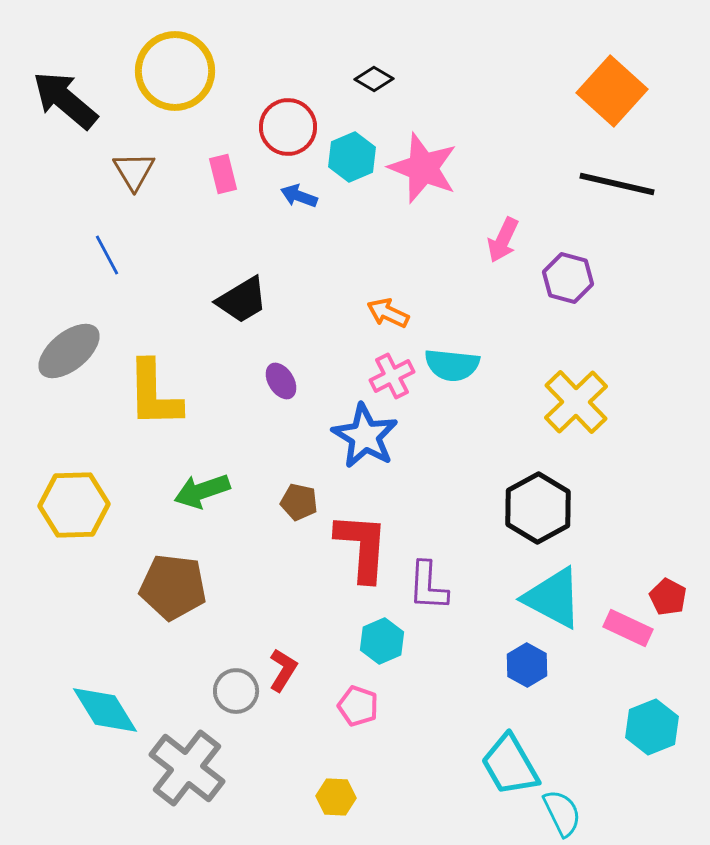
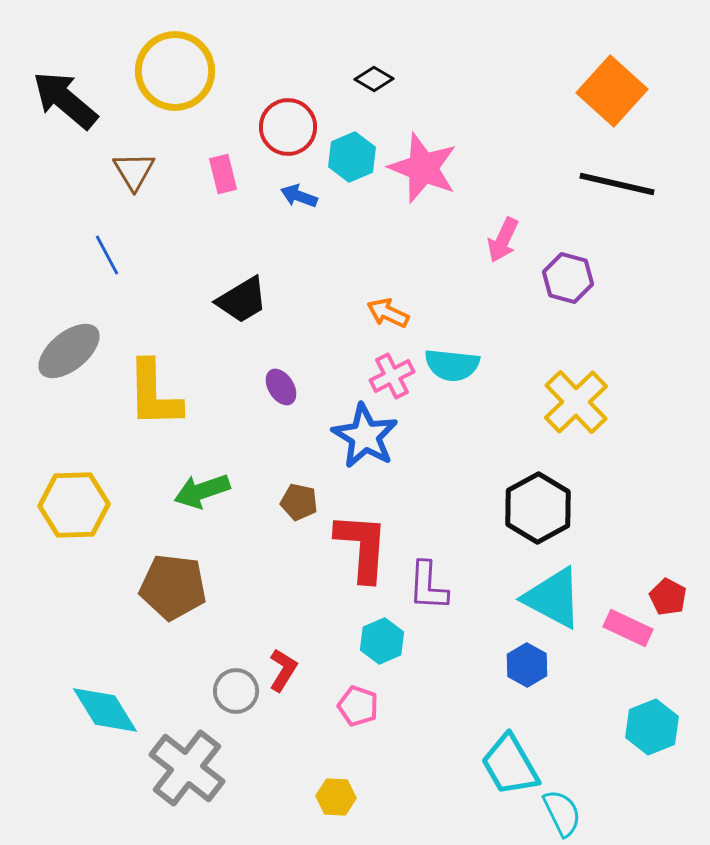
purple ellipse at (281, 381): moved 6 px down
